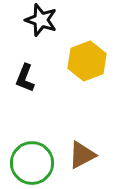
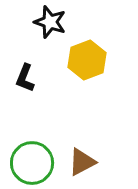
black star: moved 9 px right, 2 px down
yellow hexagon: moved 1 px up
brown triangle: moved 7 px down
